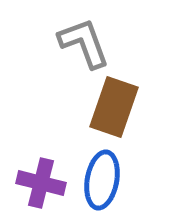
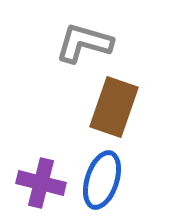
gray L-shape: rotated 54 degrees counterclockwise
blue ellipse: rotated 8 degrees clockwise
